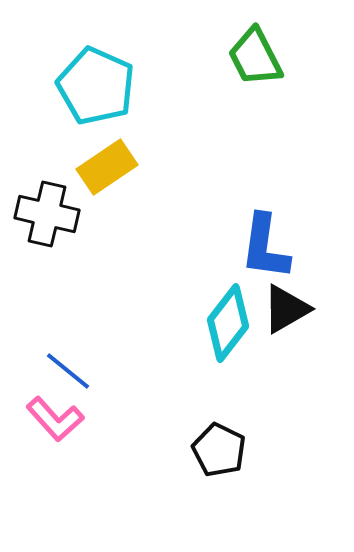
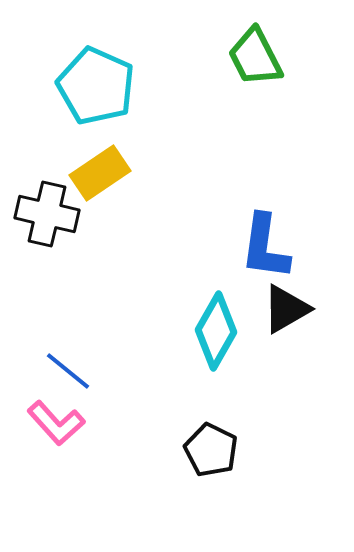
yellow rectangle: moved 7 px left, 6 px down
cyan diamond: moved 12 px left, 8 px down; rotated 8 degrees counterclockwise
pink L-shape: moved 1 px right, 4 px down
black pentagon: moved 8 px left
